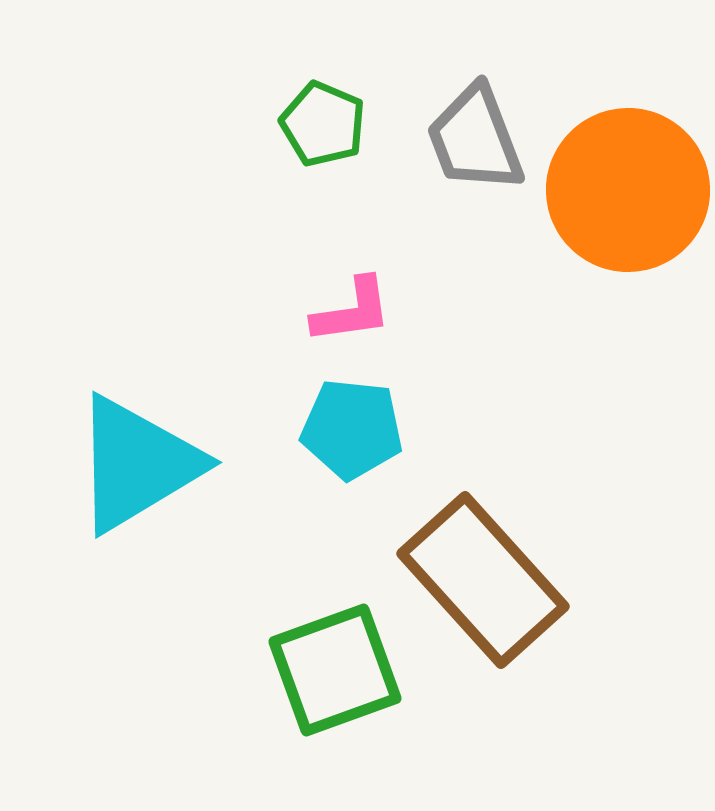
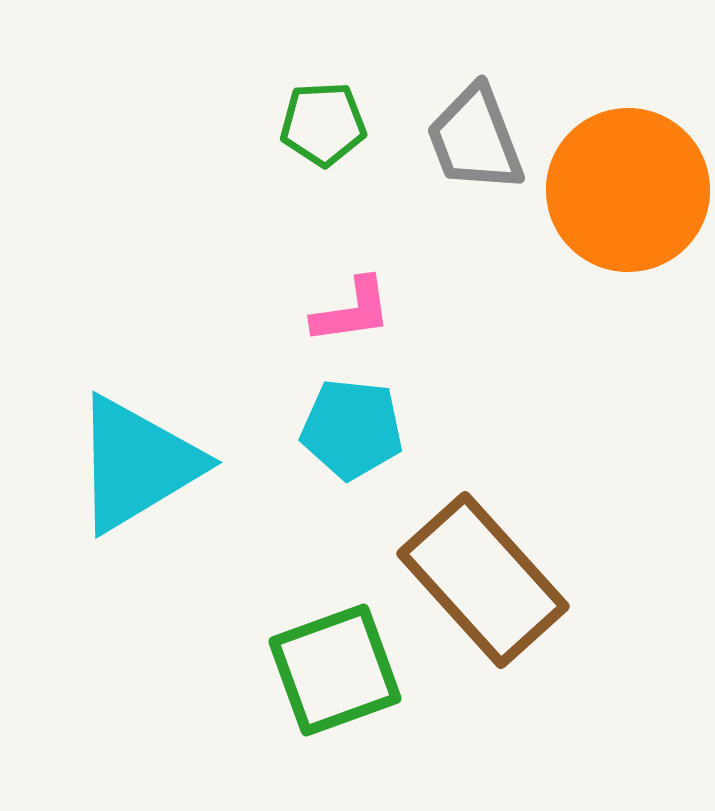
green pentagon: rotated 26 degrees counterclockwise
